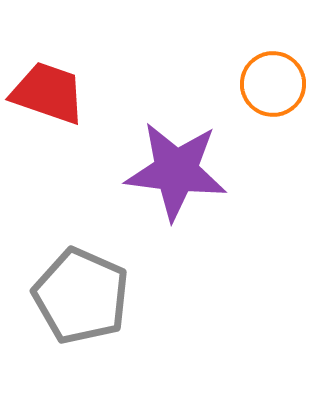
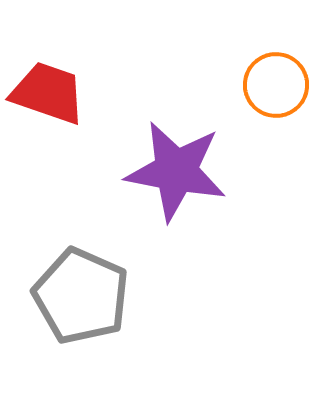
orange circle: moved 3 px right, 1 px down
purple star: rotated 4 degrees clockwise
